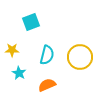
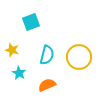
yellow star: rotated 16 degrees clockwise
yellow circle: moved 1 px left
